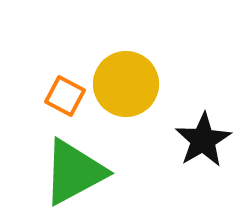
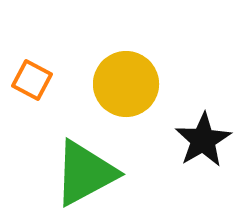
orange square: moved 33 px left, 16 px up
green triangle: moved 11 px right, 1 px down
